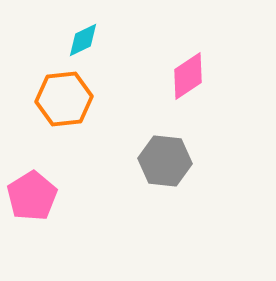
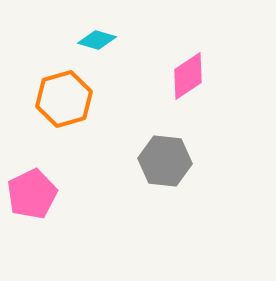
cyan diamond: moved 14 px right; rotated 42 degrees clockwise
orange hexagon: rotated 10 degrees counterclockwise
pink pentagon: moved 2 px up; rotated 6 degrees clockwise
